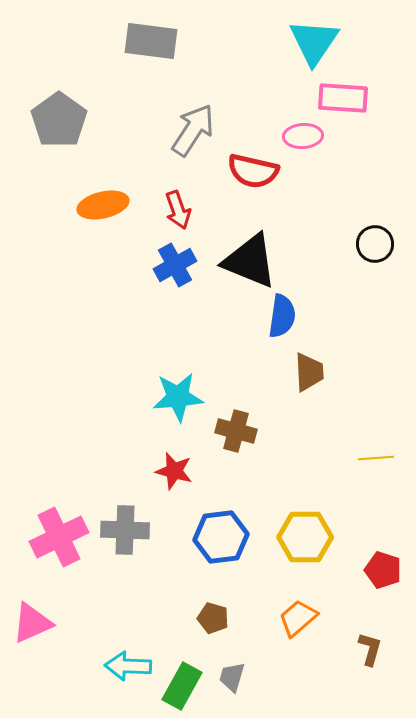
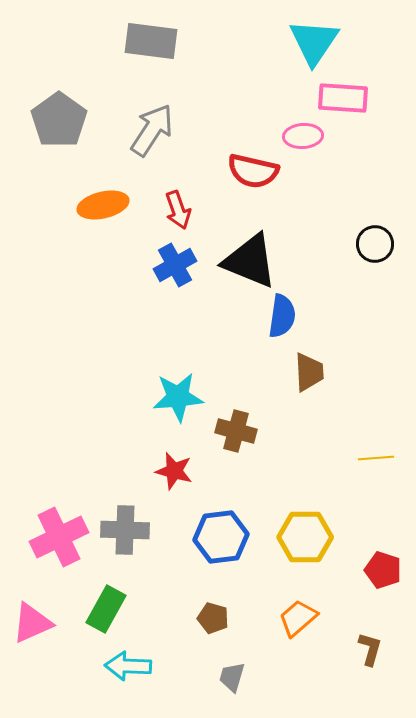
gray arrow: moved 41 px left
green rectangle: moved 76 px left, 77 px up
